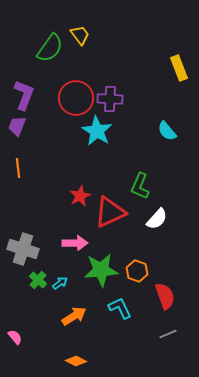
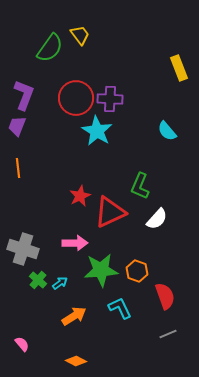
pink semicircle: moved 7 px right, 7 px down
